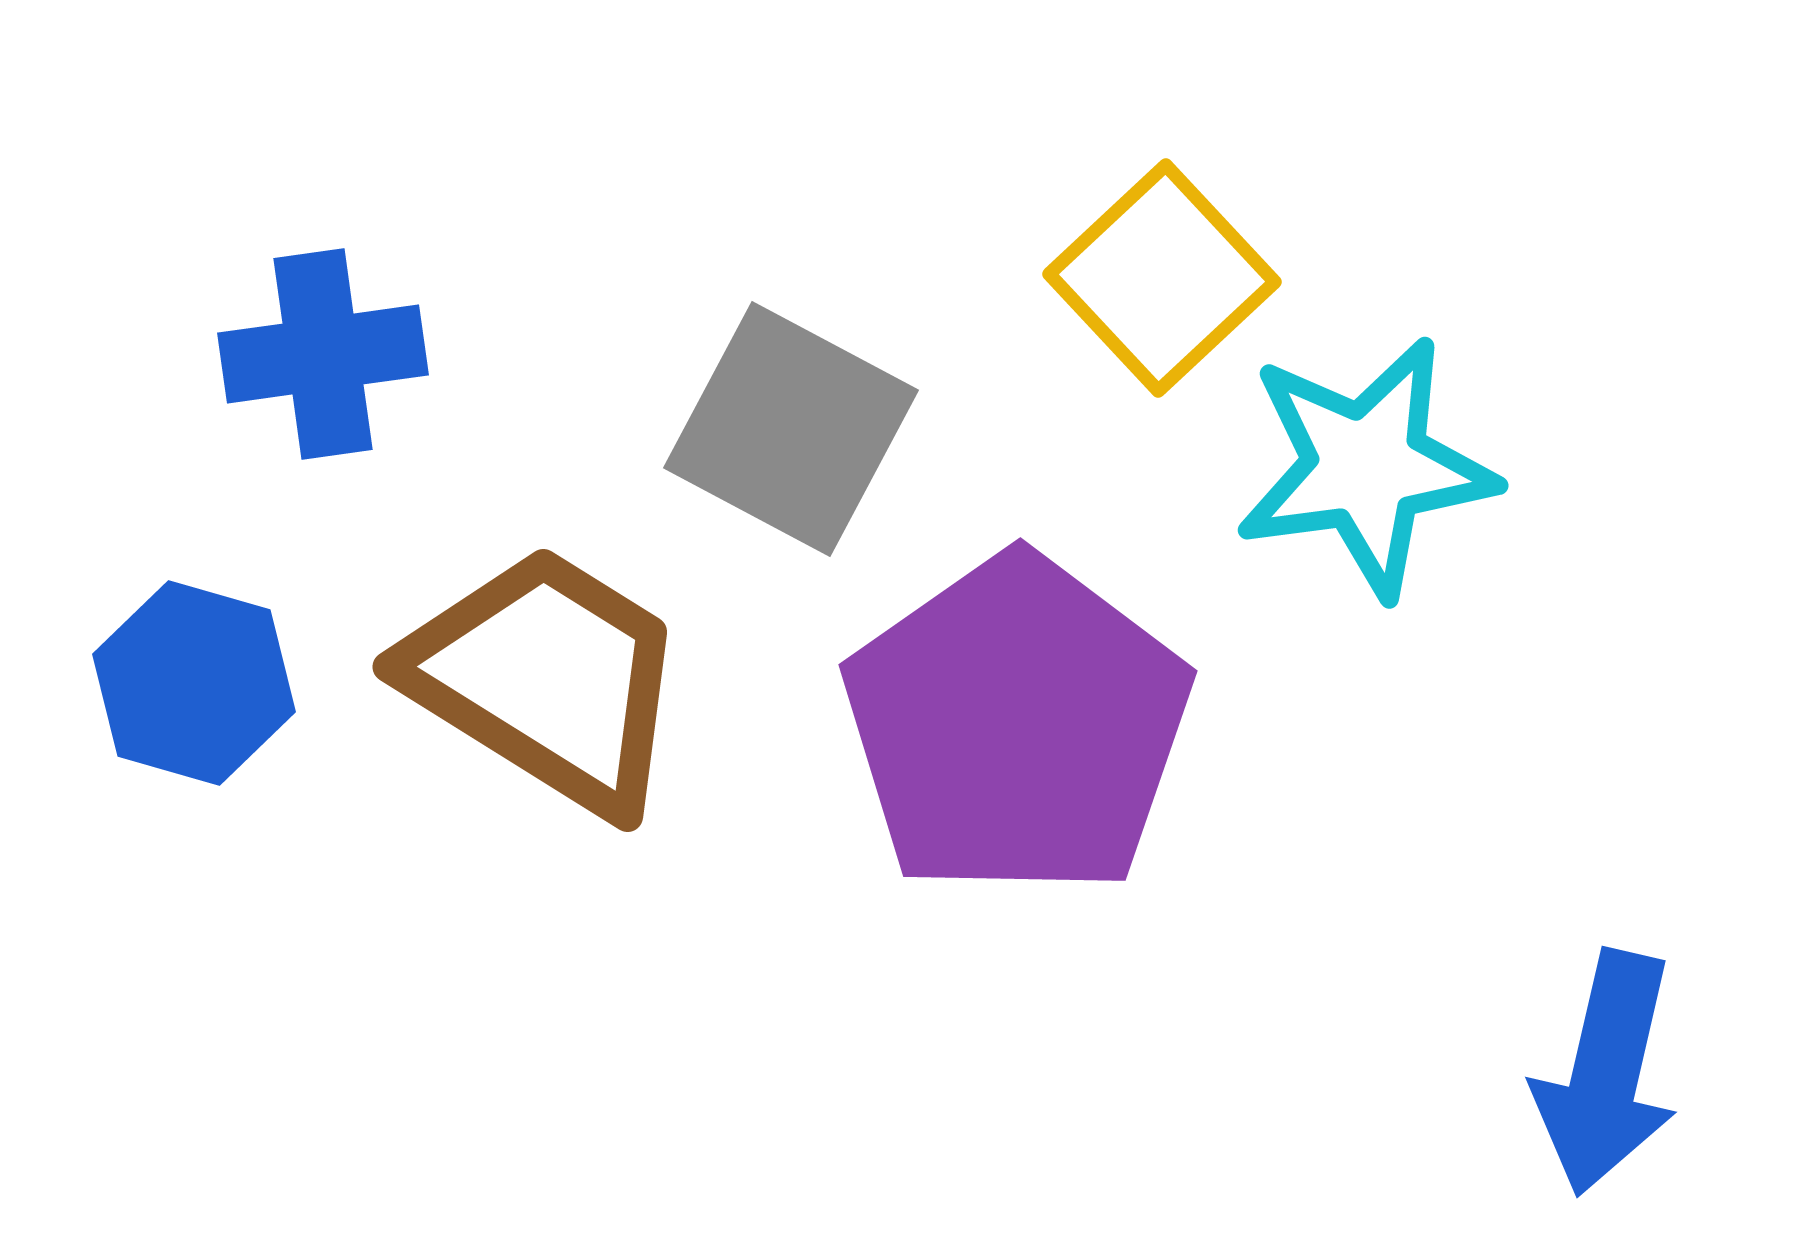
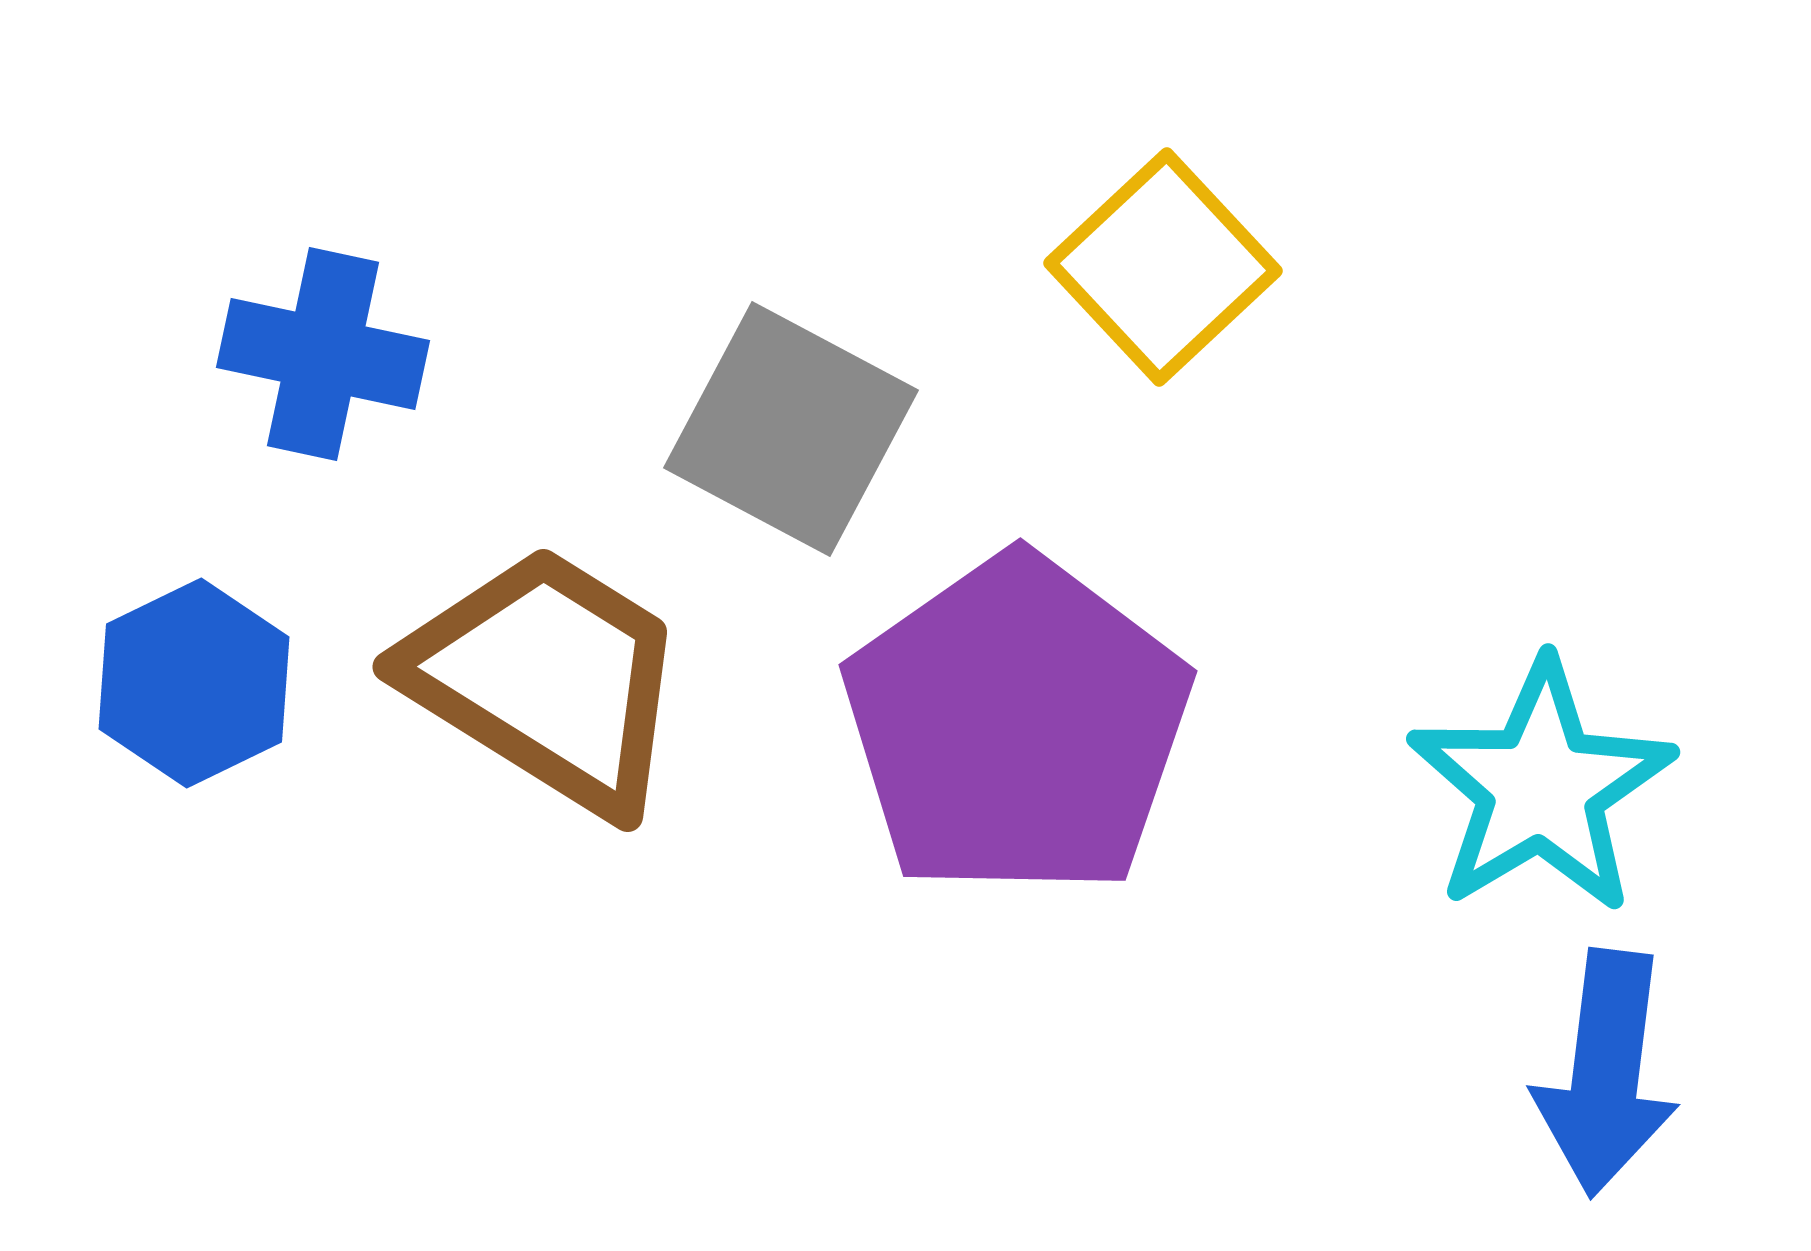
yellow square: moved 1 px right, 11 px up
blue cross: rotated 20 degrees clockwise
cyan star: moved 175 px right, 320 px down; rotated 23 degrees counterclockwise
blue hexagon: rotated 18 degrees clockwise
blue arrow: rotated 6 degrees counterclockwise
